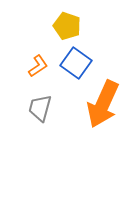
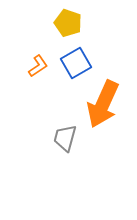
yellow pentagon: moved 1 px right, 3 px up
blue square: rotated 24 degrees clockwise
gray trapezoid: moved 25 px right, 30 px down
